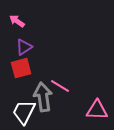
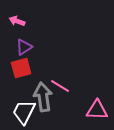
pink arrow: rotated 14 degrees counterclockwise
